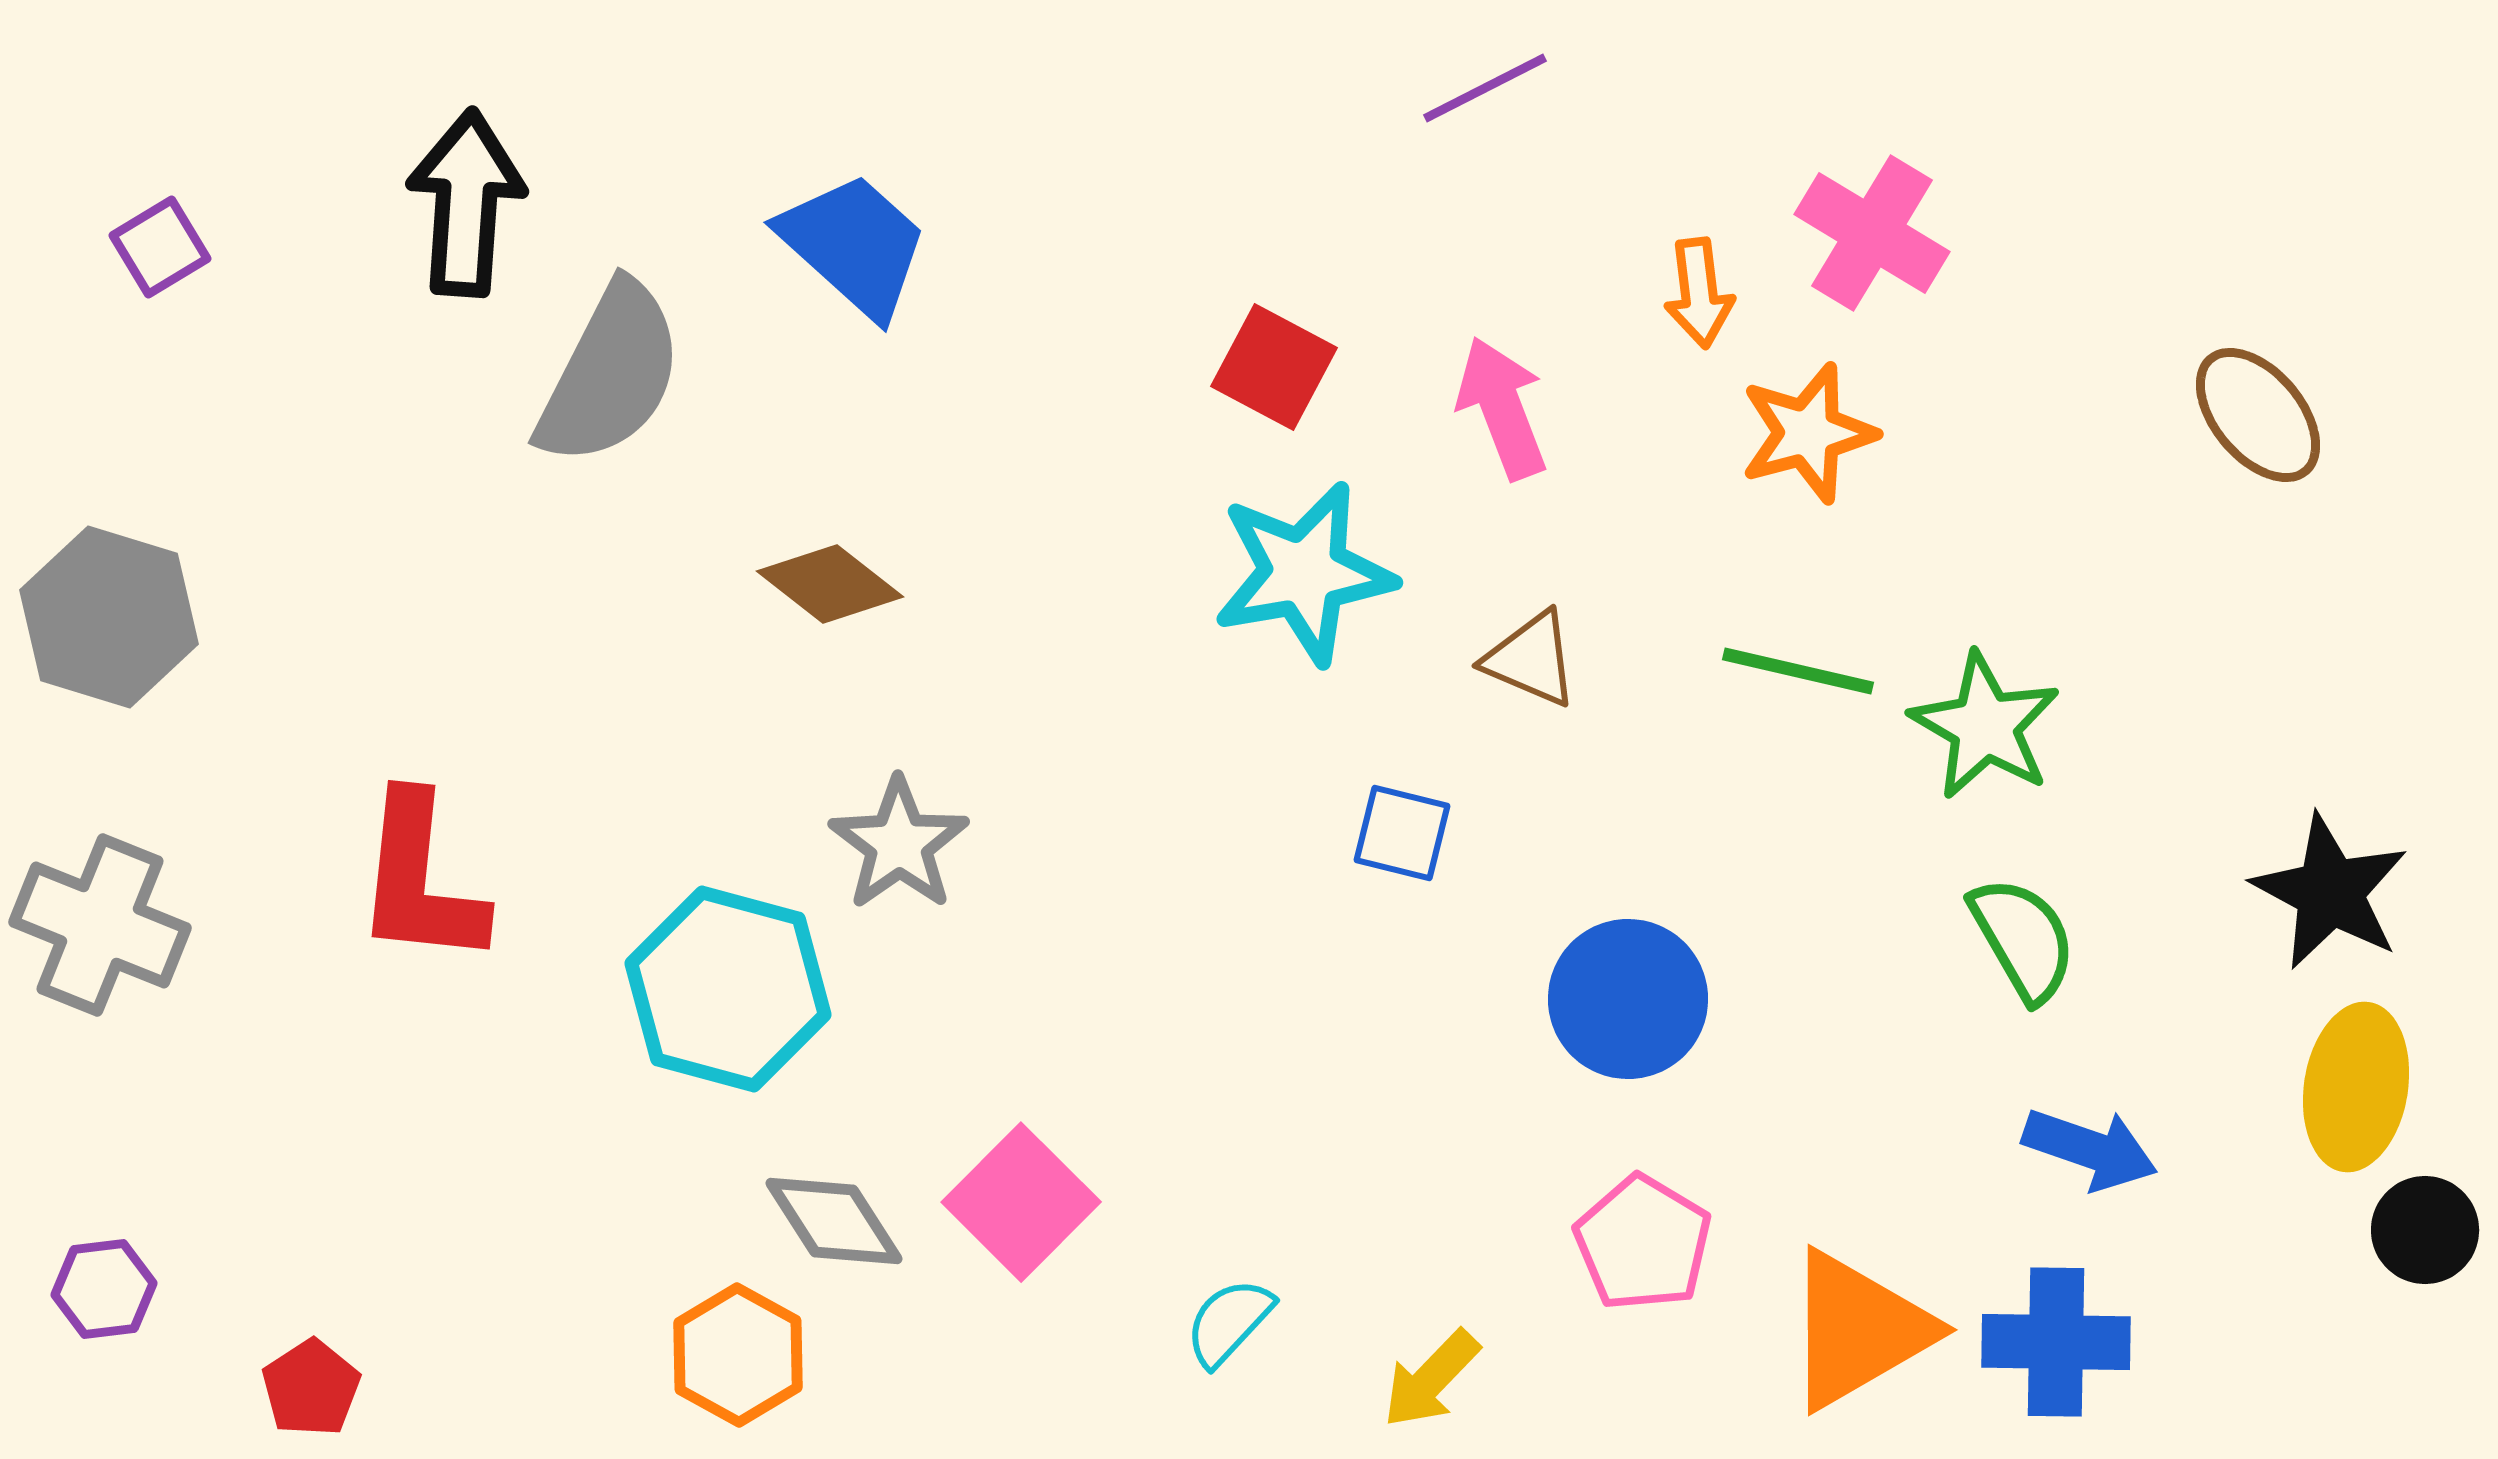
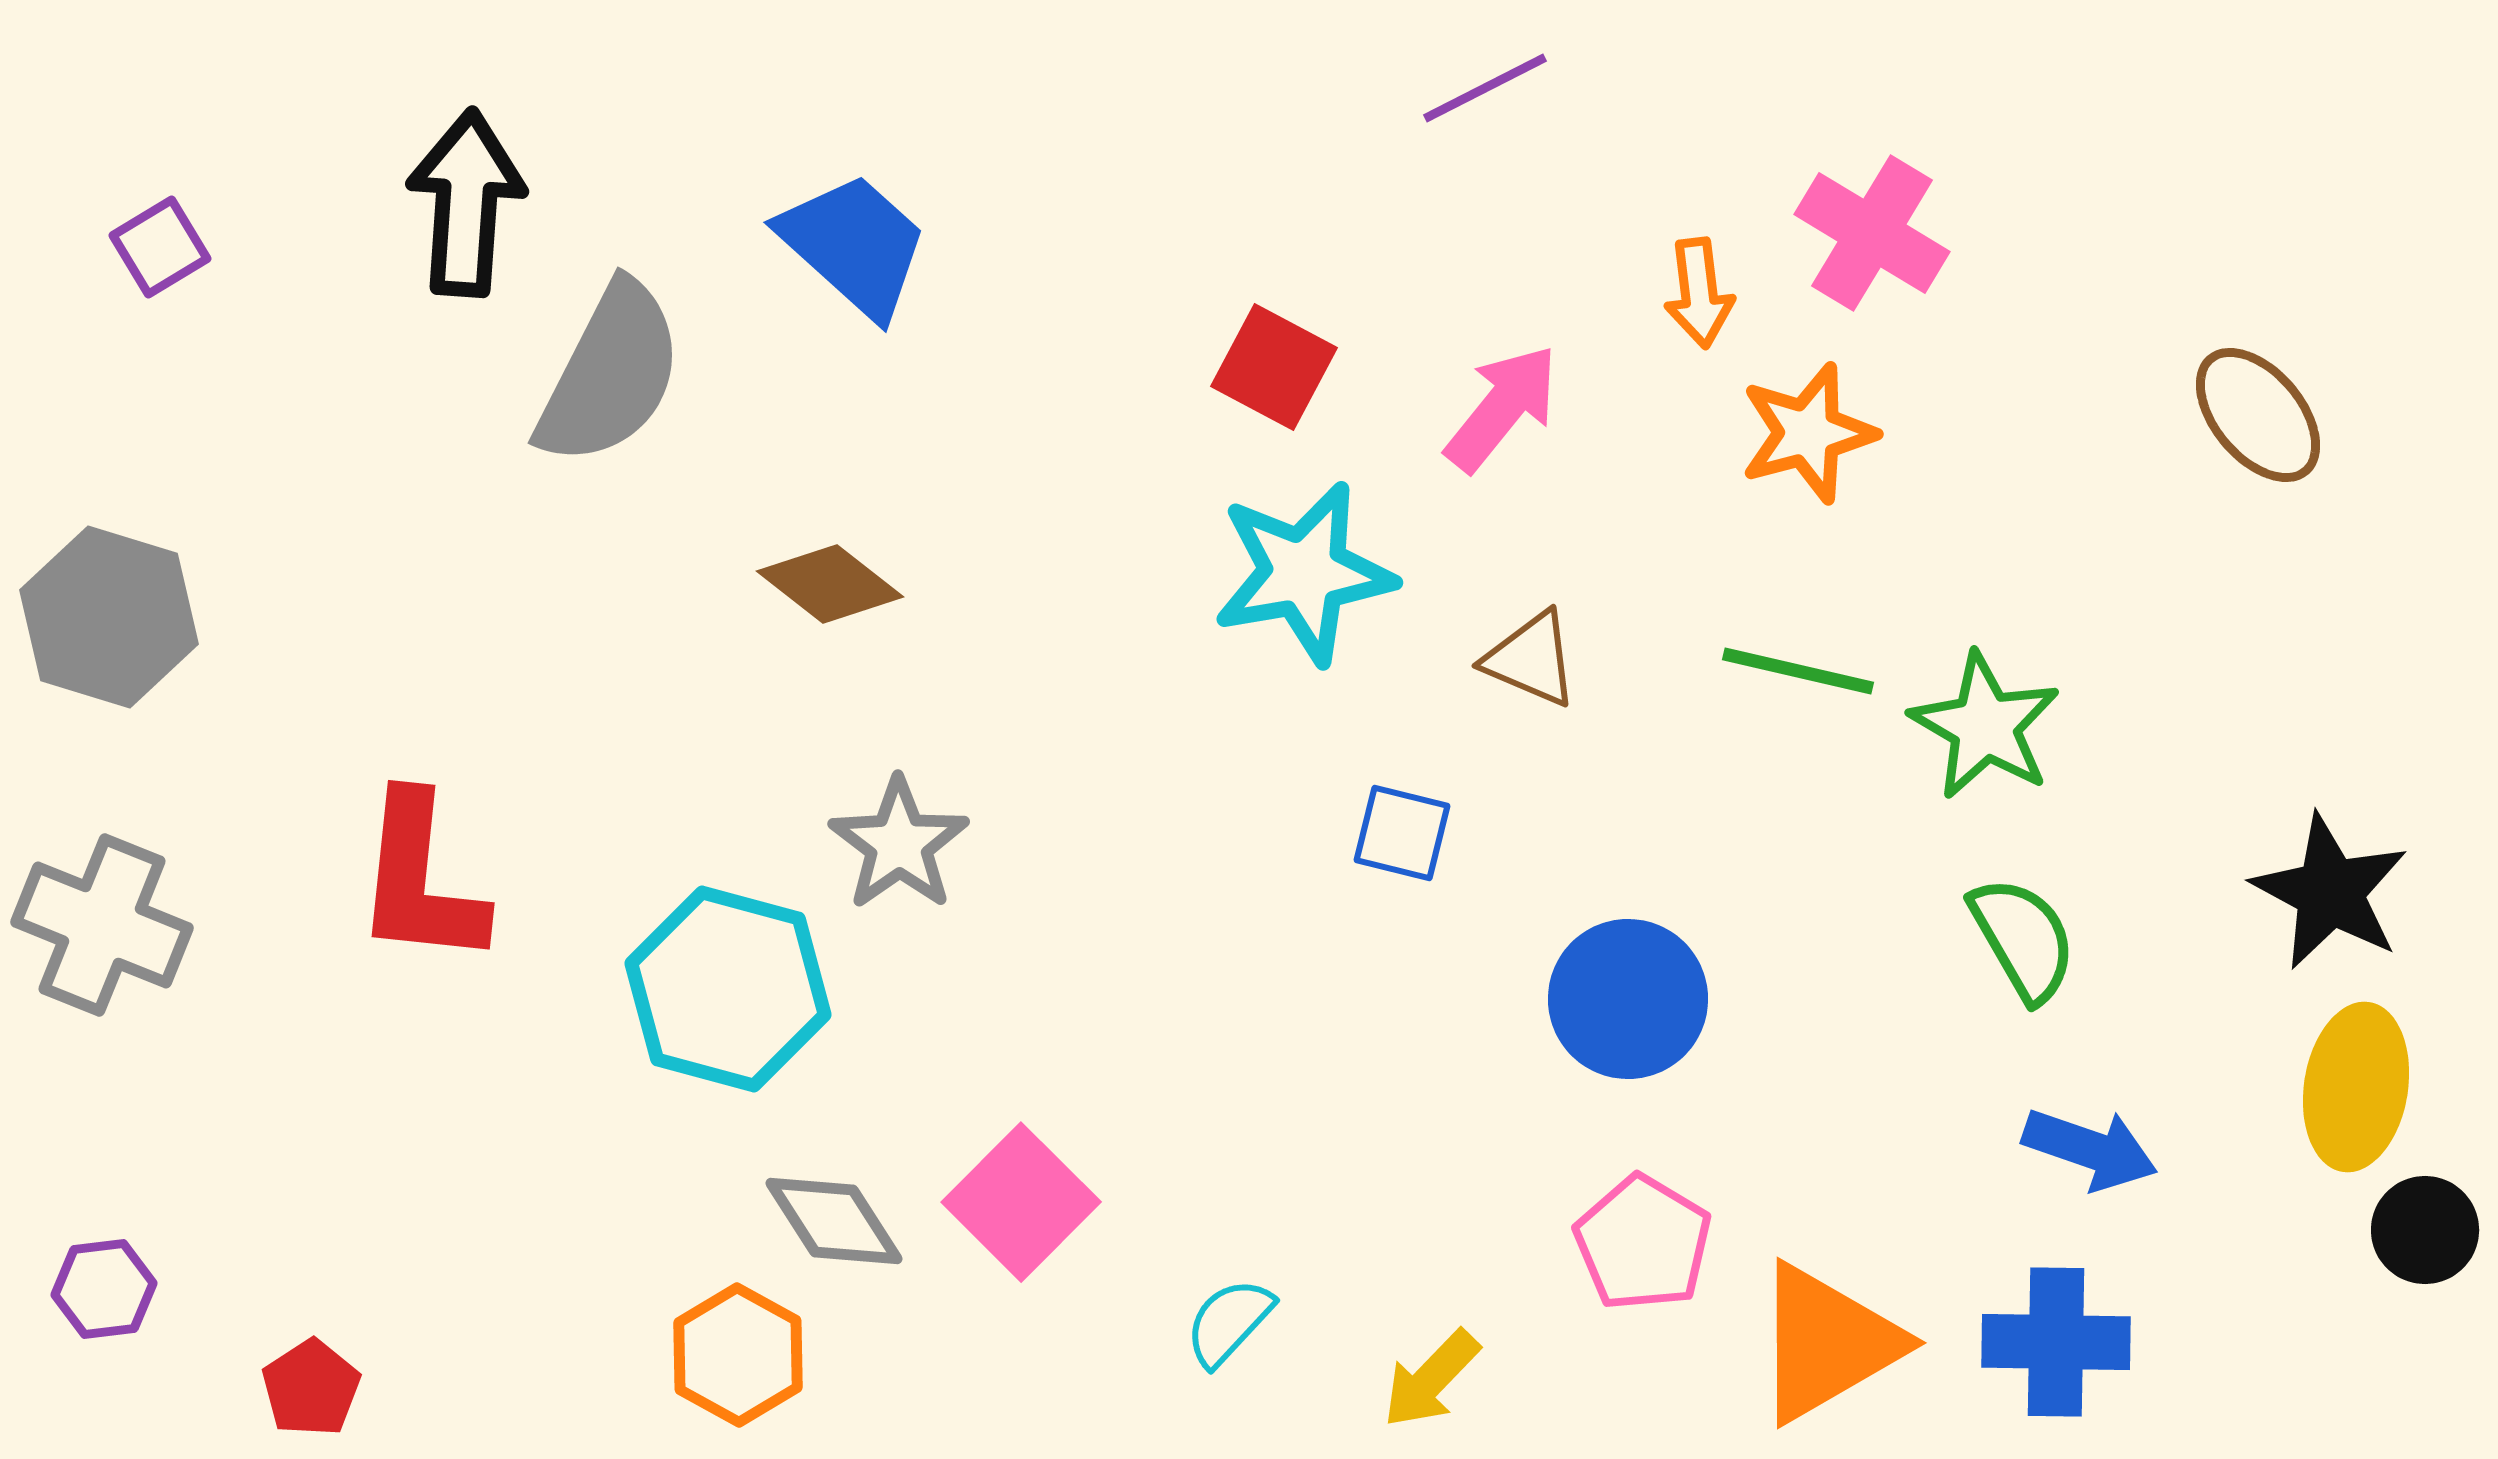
pink arrow: rotated 60 degrees clockwise
gray cross: moved 2 px right
orange triangle: moved 31 px left, 13 px down
